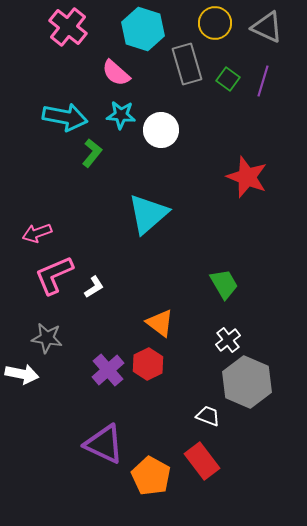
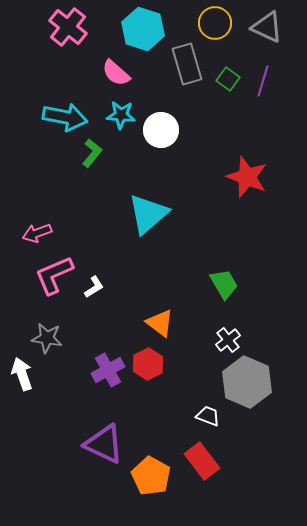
purple cross: rotated 12 degrees clockwise
white arrow: rotated 120 degrees counterclockwise
